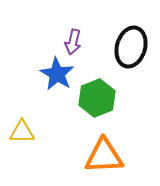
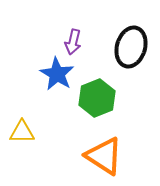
orange triangle: rotated 36 degrees clockwise
